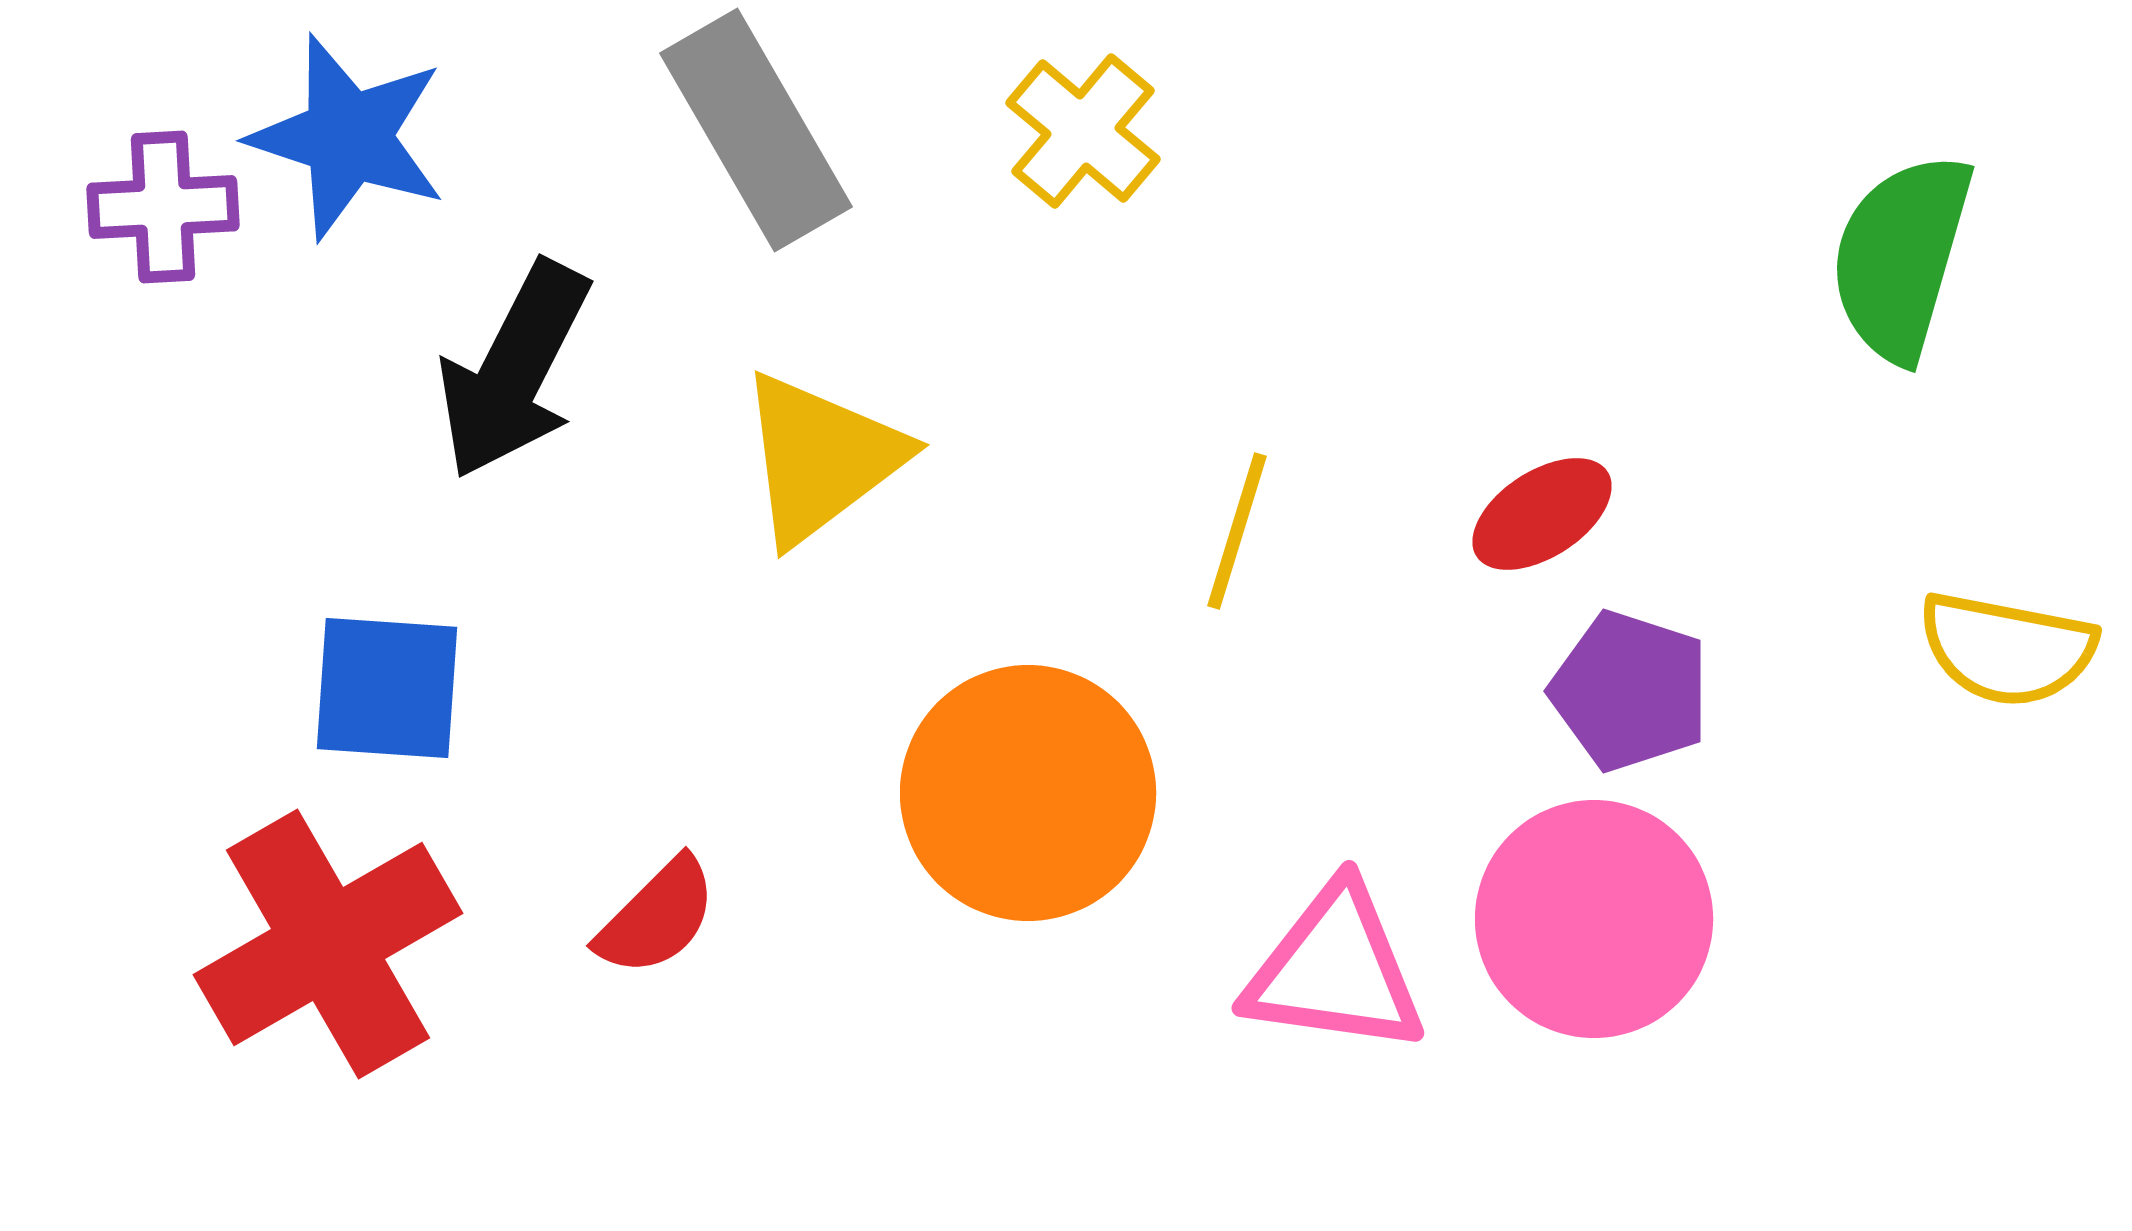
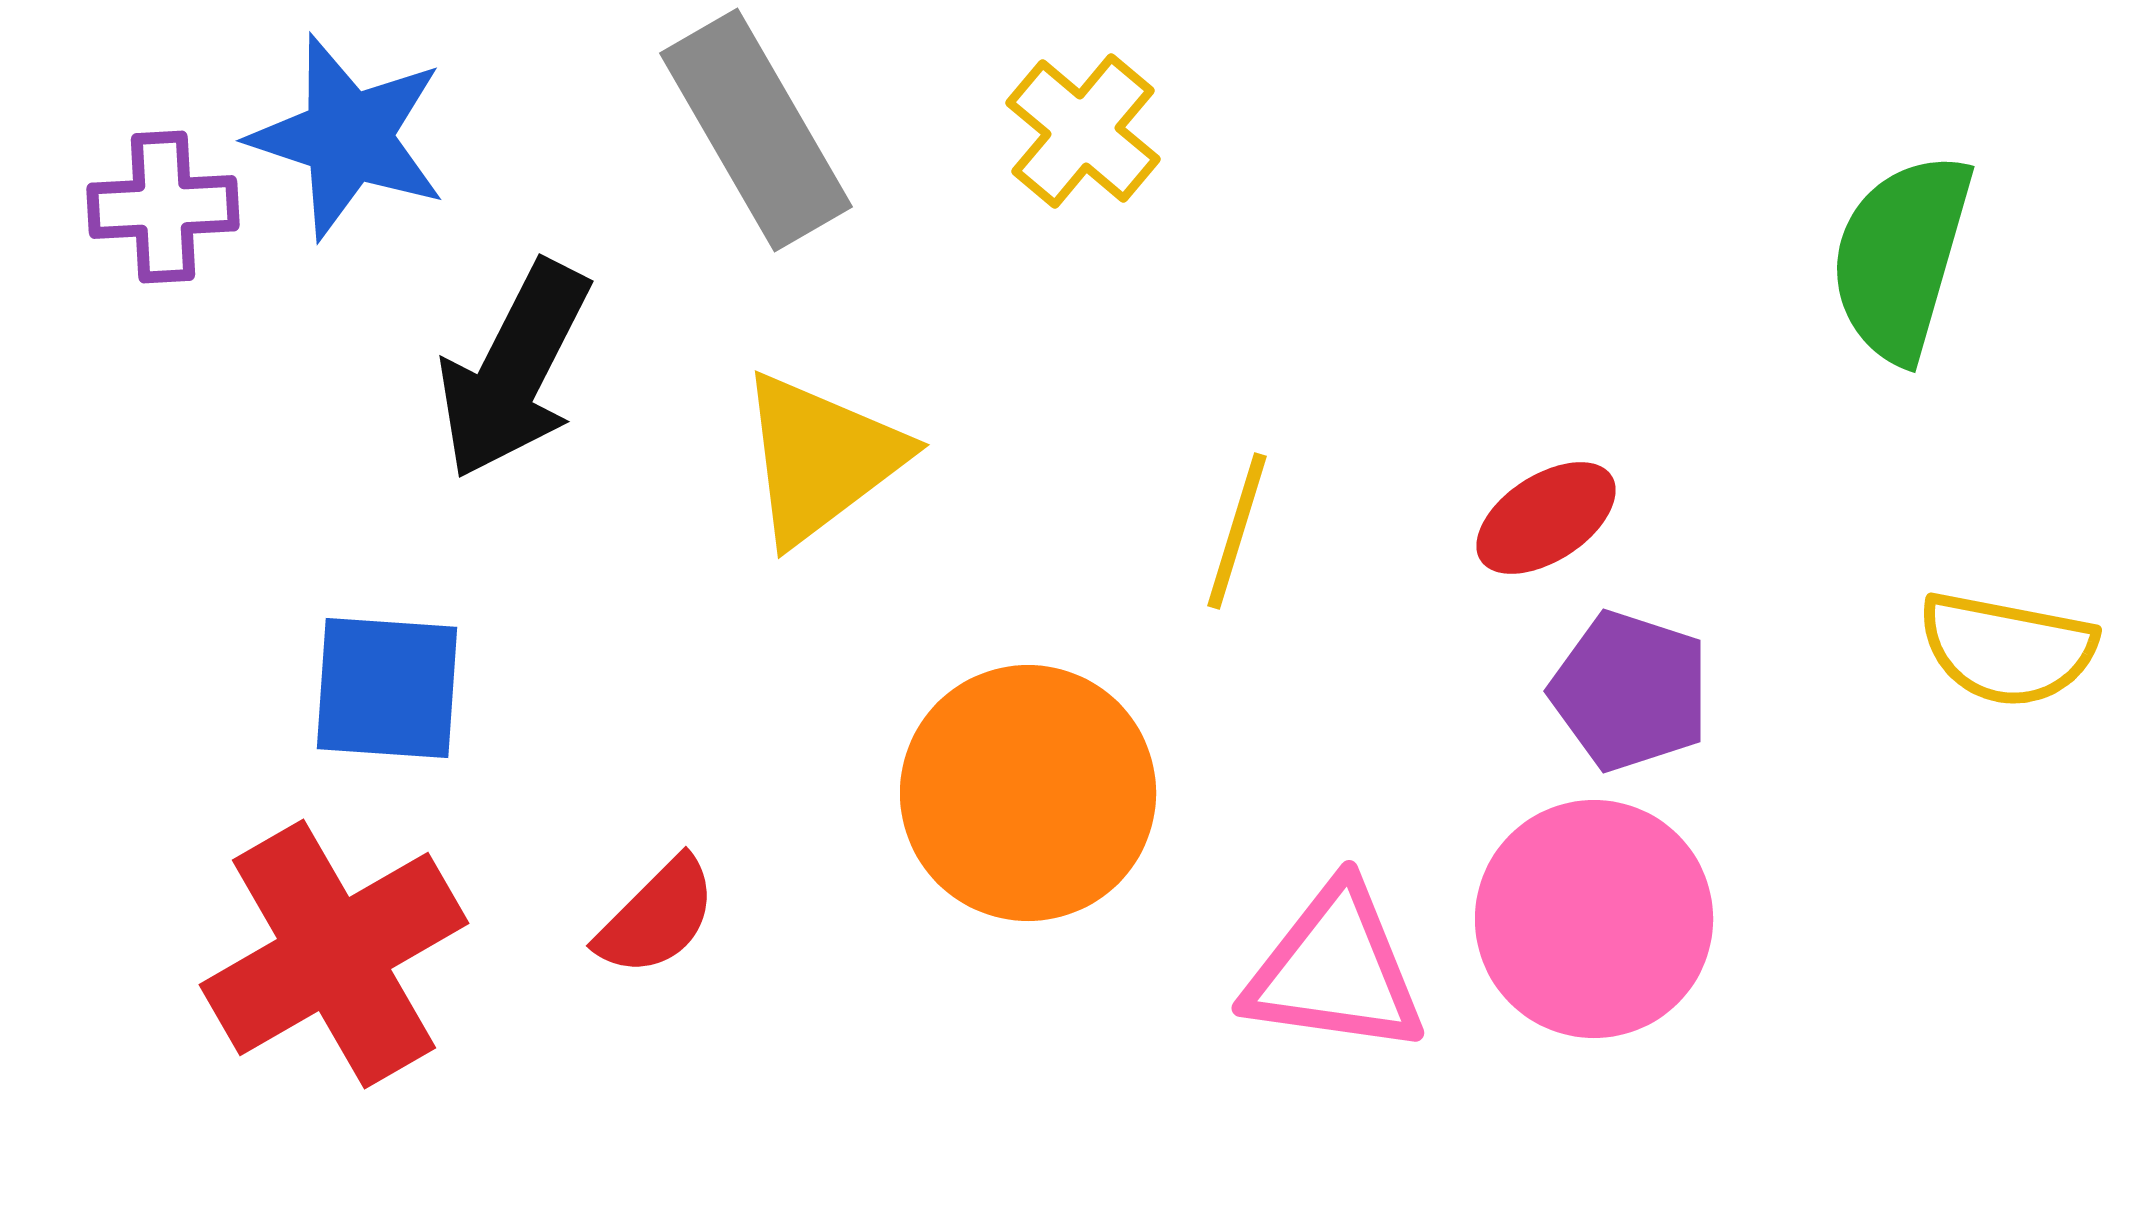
red ellipse: moved 4 px right, 4 px down
red cross: moved 6 px right, 10 px down
